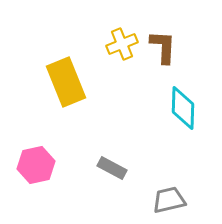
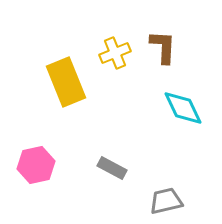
yellow cross: moved 7 px left, 9 px down
cyan diamond: rotated 27 degrees counterclockwise
gray trapezoid: moved 3 px left, 1 px down
